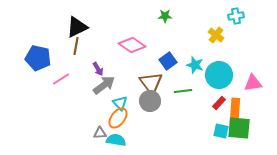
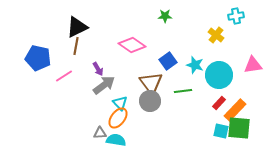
pink line: moved 3 px right, 3 px up
pink triangle: moved 18 px up
orange rectangle: rotated 40 degrees clockwise
